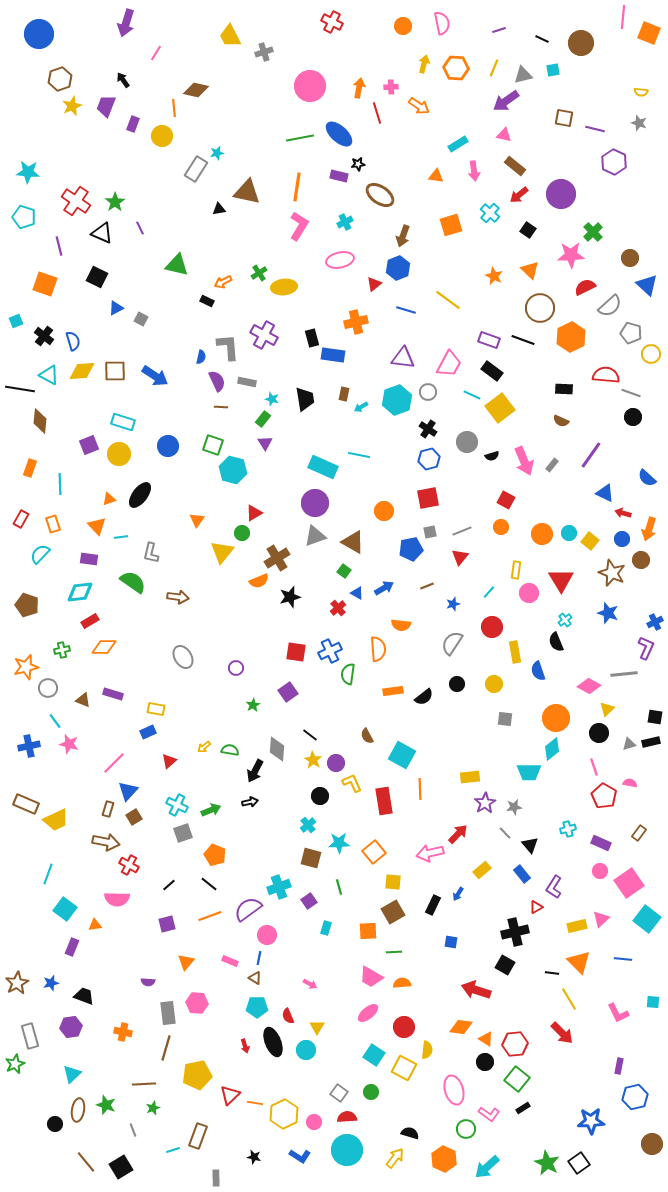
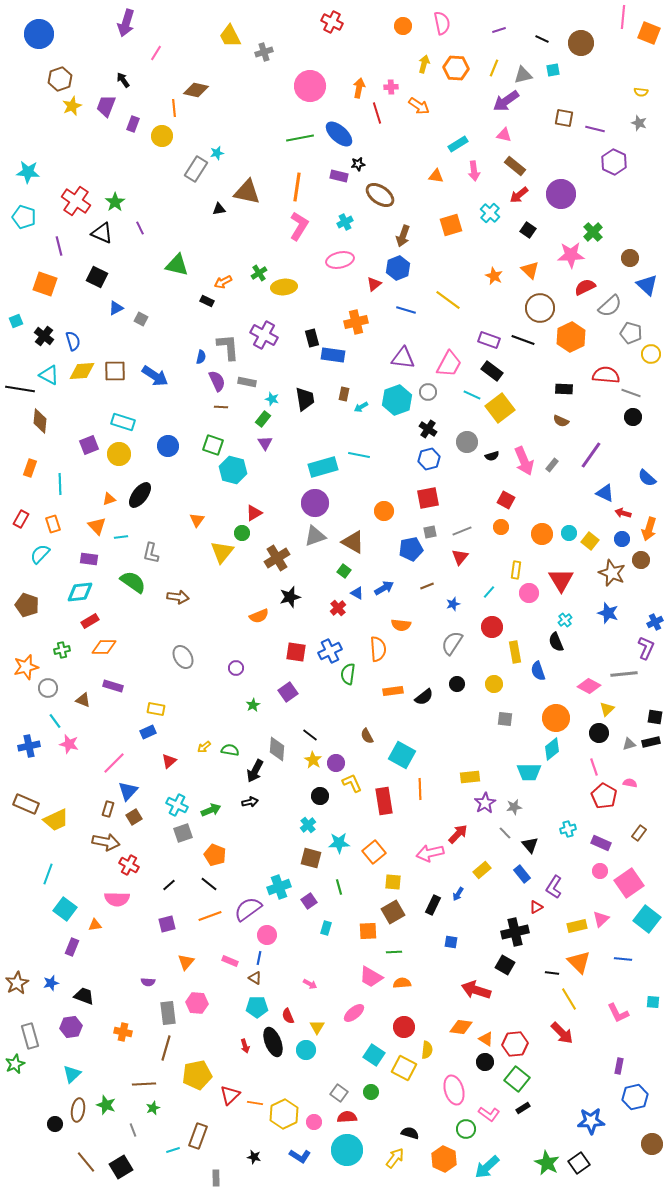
cyan rectangle at (323, 467): rotated 40 degrees counterclockwise
orange semicircle at (259, 581): moved 35 px down
purple rectangle at (113, 694): moved 8 px up
pink ellipse at (368, 1013): moved 14 px left
